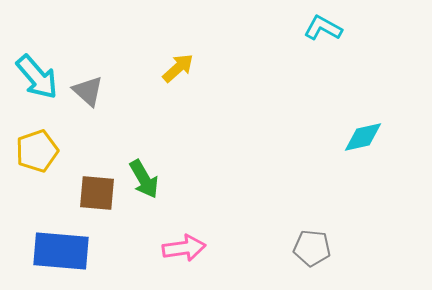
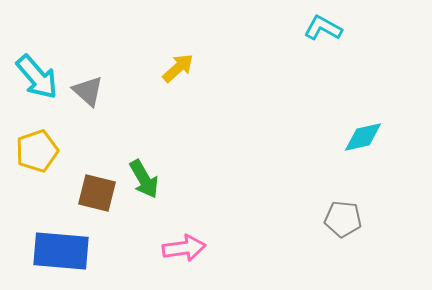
brown square: rotated 9 degrees clockwise
gray pentagon: moved 31 px right, 29 px up
